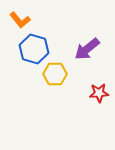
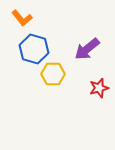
orange L-shape: moved 2 px right, 2 px up
yellow hexagon: moved 2 px left
red star: moved 5 px up; rotated 12 degrees counterclockwise
